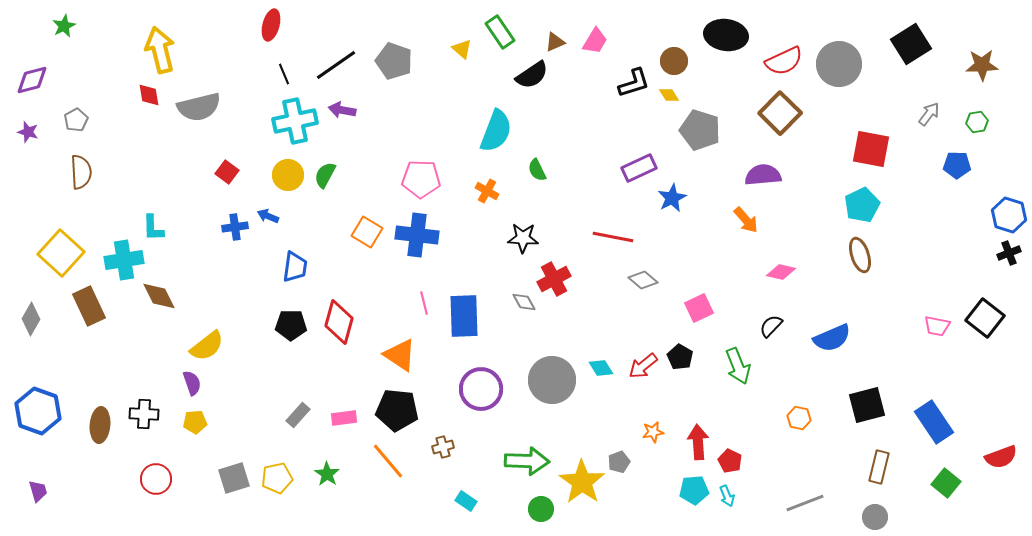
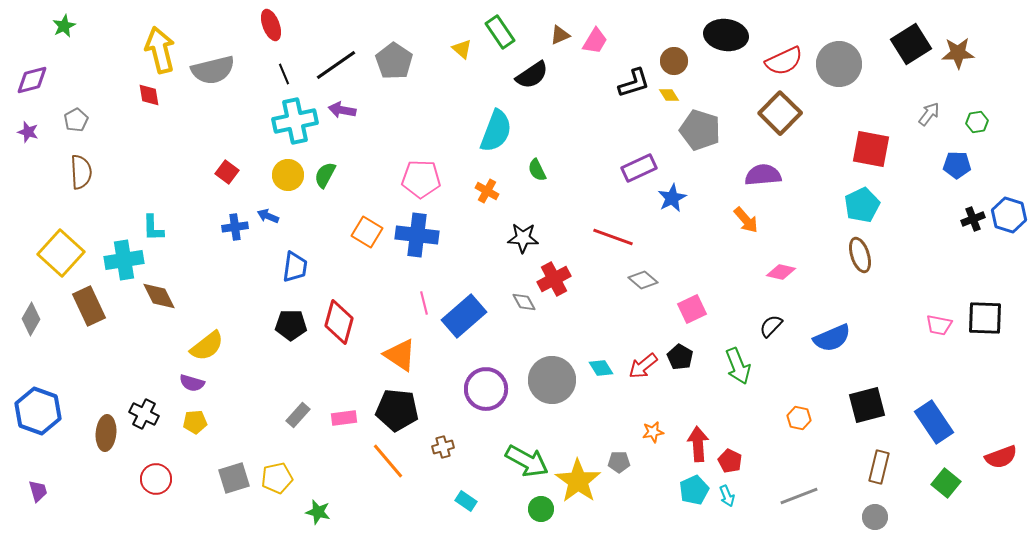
red ellipse at (271, 25): rotated 36 degrees counterclockwise
brown triangle at (555, 42): moved 5 px right, 7 px up
gray pentagon at (394, 61): rotated 15 degrees clockwise
brown star at (982, 65): moved 24 px left, 12 px up
gray semicircle at (199, 107): moved 14 px right, 37 px up
red line at (613, 237): rotated 9 degrees clockwise
black cross at (1009, 253): moved 36 px left, 34 px up
pink square at (699, 308): moved 7 px left, 1 px down
blue rectangle at (464, 316): rotated 51 degrees clockwise
black square at (985, 318): rotated 36 degrees counterclockwise
pink trapezoid at (937, 326): moved 2 px right, 1 px up
purple semicircle at (192, 383): rotated 125 degrees clockwise
purple circle at (481, 389): moved 5 px right
black cross at (144, 414): rotated 24 degrees clockwise
brown ellipse at (100, 425): moved 6 px right, 8 px down
red arrow at (698, 442): moved 2 px down
green arrow at (527, 461): rotated 27 degrees clockwise
gray pentagon at (619, 462): rotated 20 degrees clockwise
green star at (327, 474): moved 9 px left, 38 px down; rotated 20 degrees counterclockwise
yellow star at (582, 482): moved 4 px left, 1 px up
cyan pentagon at (694, 490): rotated 20 degrees counterclockwise
gray line at (805, 503): moved 6 px left, 7 px up
